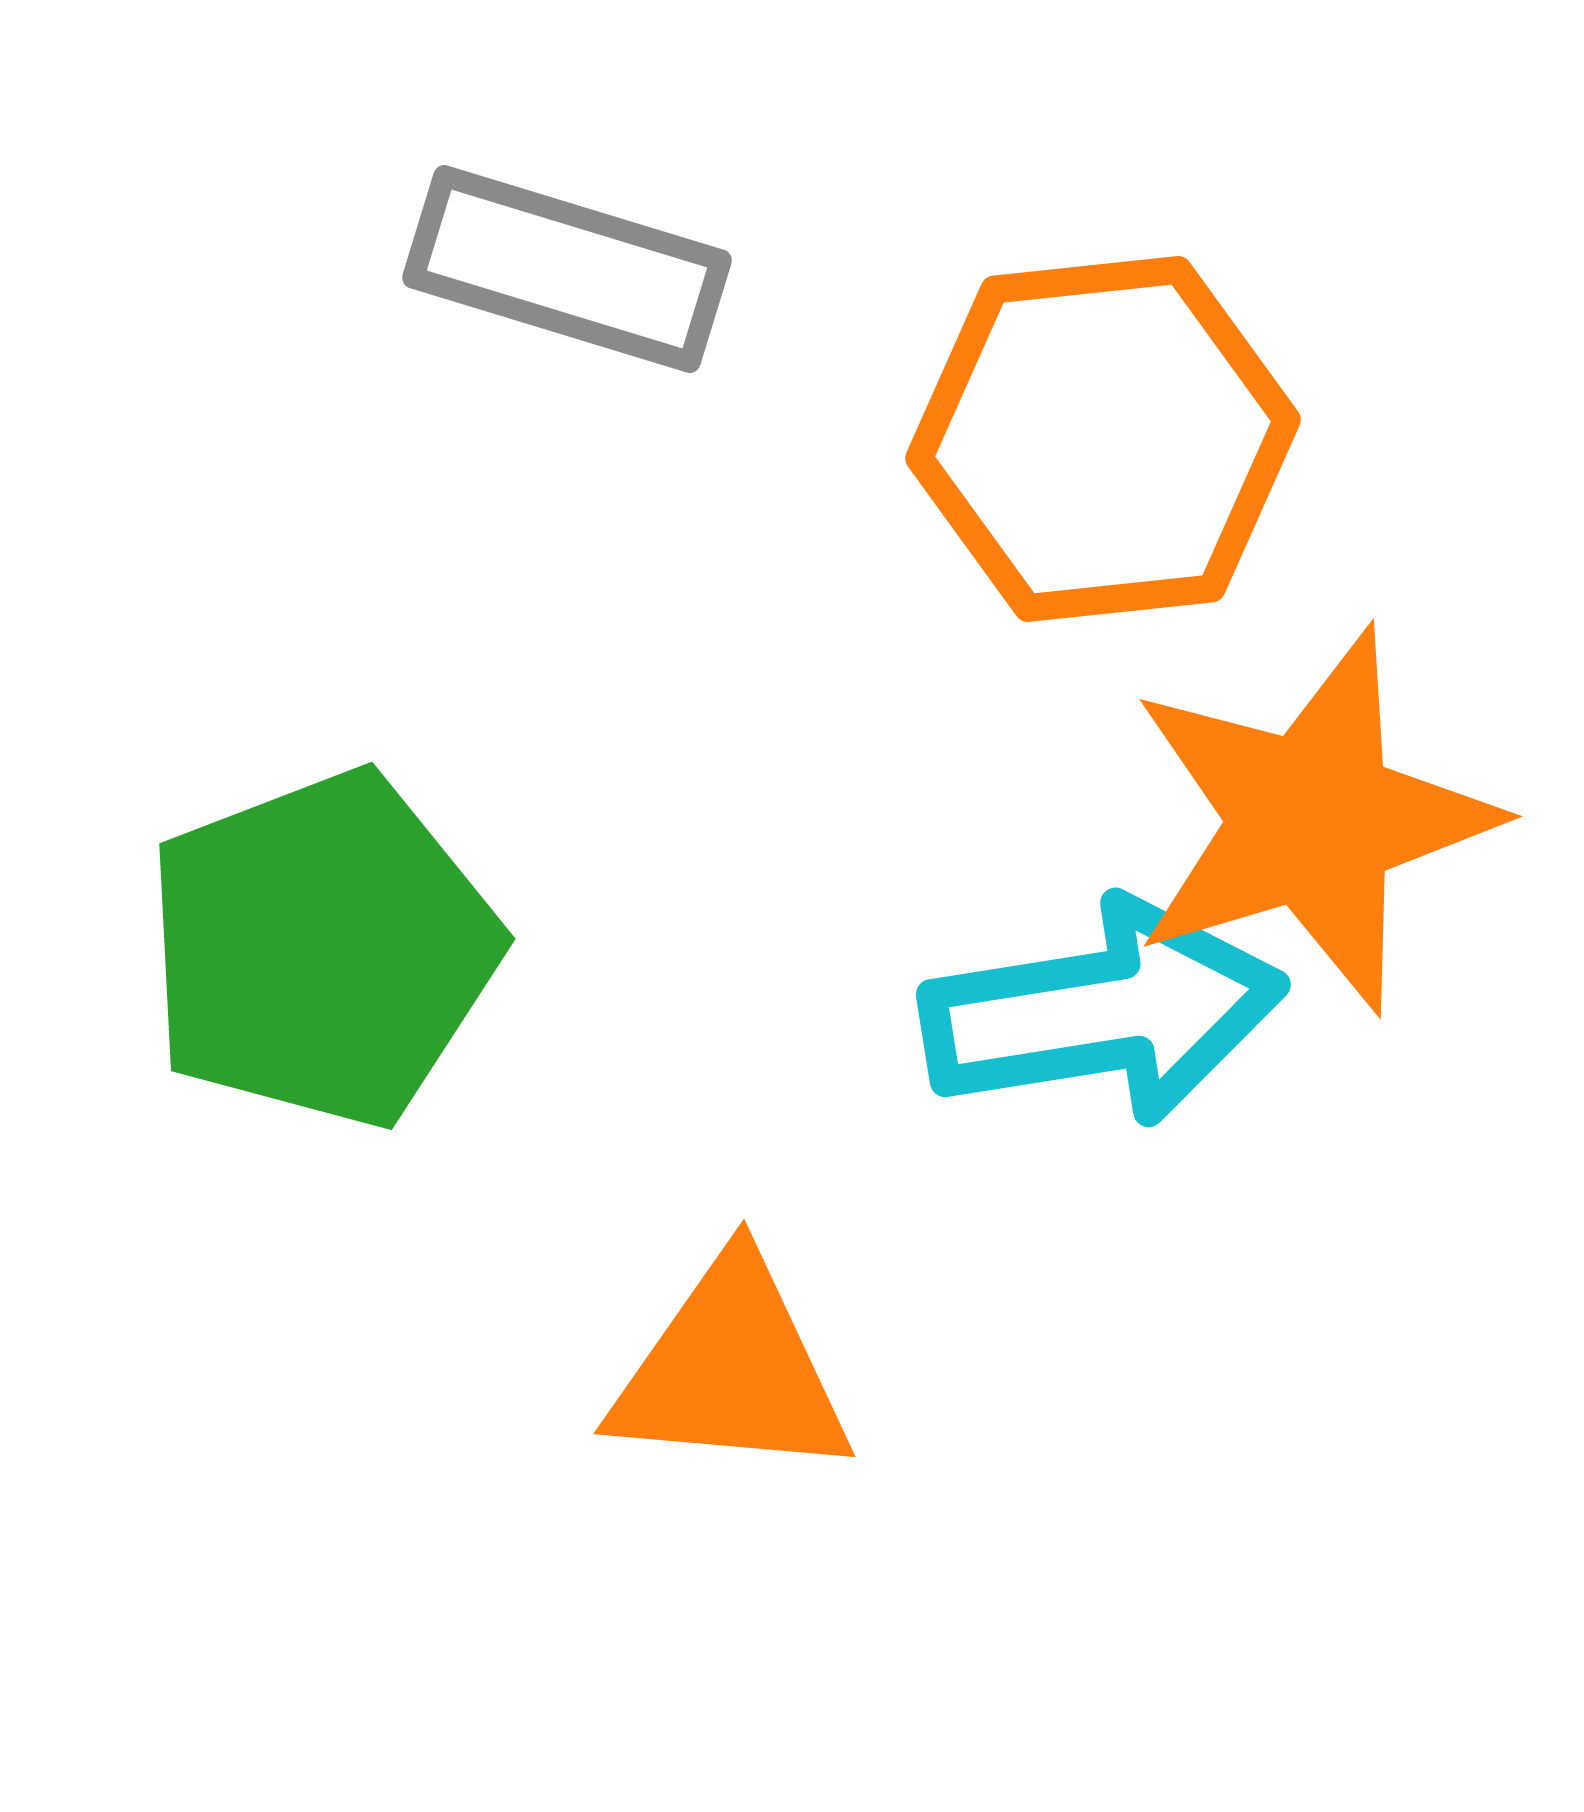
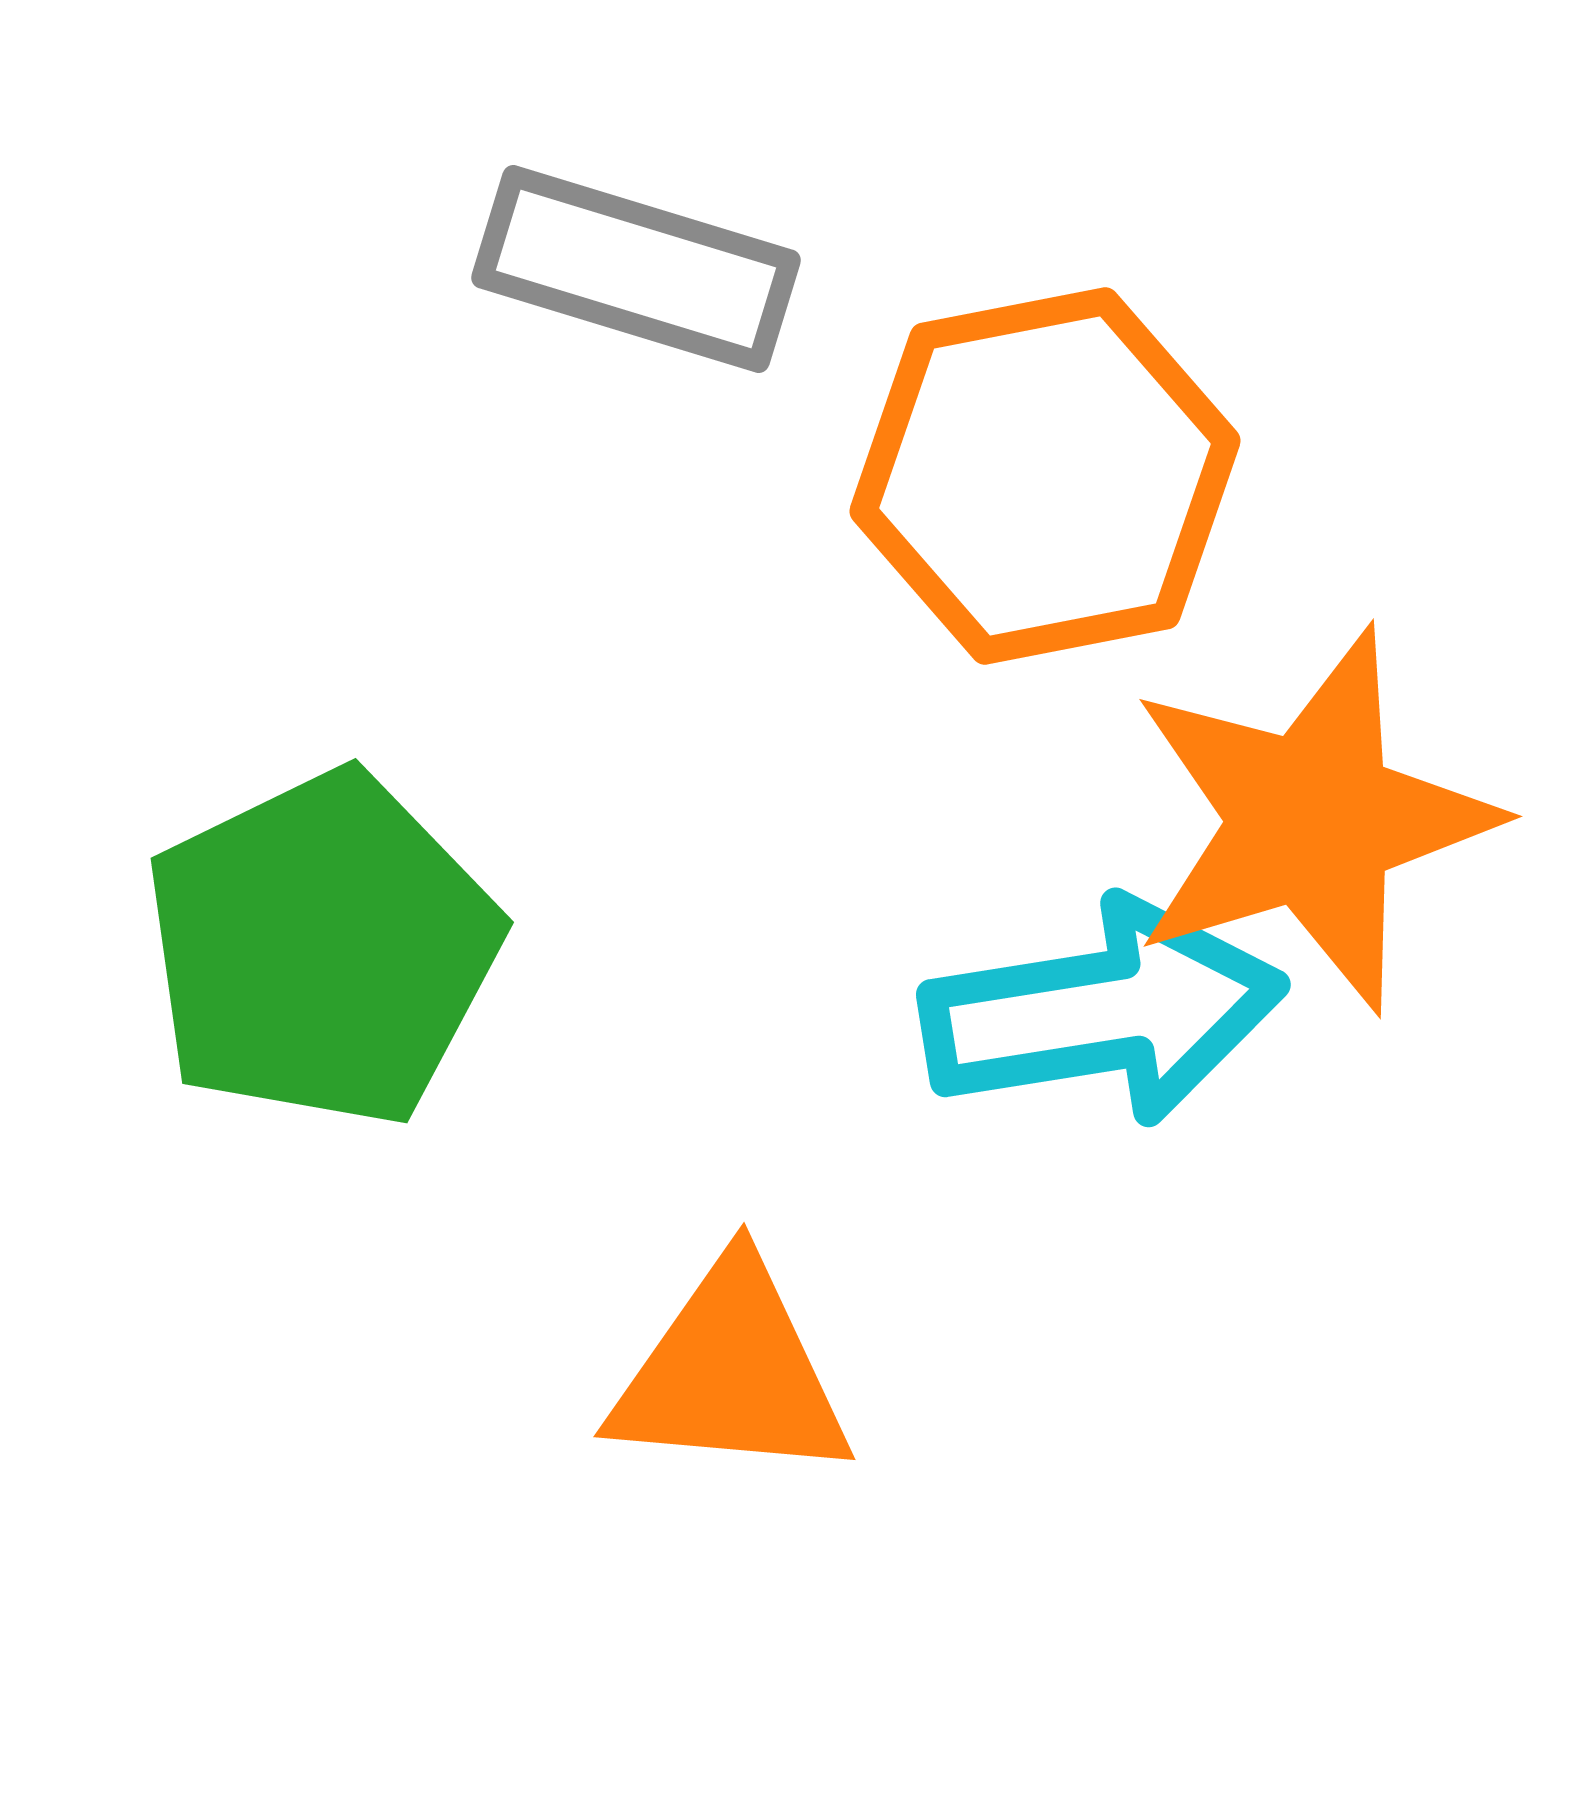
gray rectangle: moved 69 px right
orange hexagon: moved 58 px left, 37 px down; rotated 5 degrees counterclockwise
green pentagon: rotated 5 degrees counterclockwise
orange triangle: moved 3 px down
